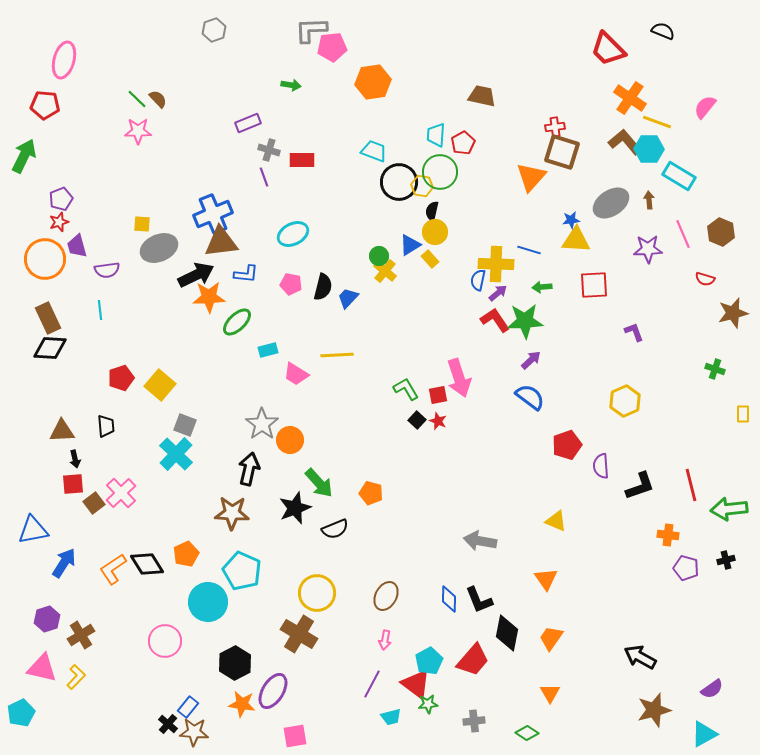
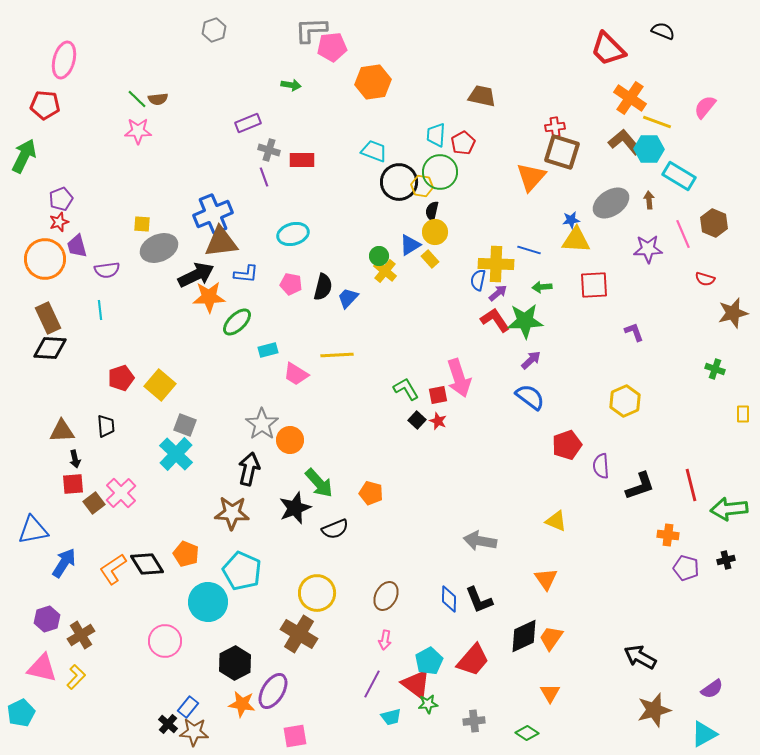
brown semicircle at (158, 99): rotated 126 degrees clockwise
brown hexagon at (721, 232): moved 7 px left, 9 px up
cyan ellipse at (293, 234): rotated 12 degrees clockwise
orange pentagon at (186, 554): rotated 25 degrees counterclockwise
black diamond at (507, 633): moved 17 px right, 3 px down; rotated 54 degrees clockwise
